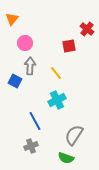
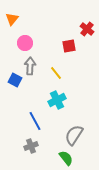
blue square: moved 1 px up
green semicircle: rotated 147 degrees counterclockwise
